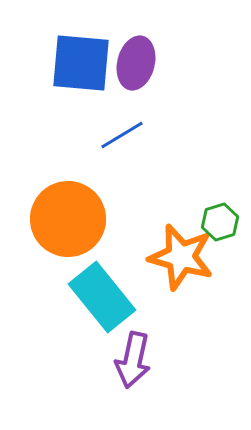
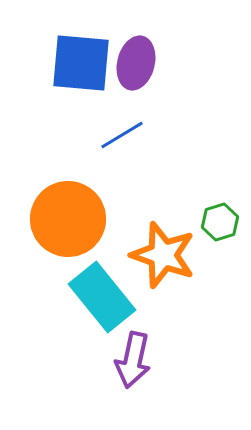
orange star: moved 18 px left, 2 px up; rotated 4 degrees clockwise
